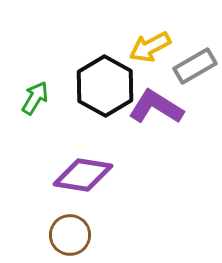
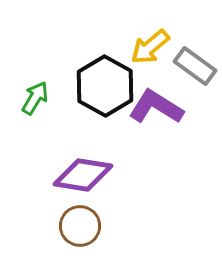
yellow arrow: rotated 12 degrees counterclockwise
gray rectangle: rotated 66 degrees clockwise
brown circle: moved 10 px right, 9 px up
